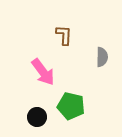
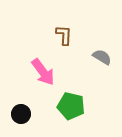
gray semicircle: rotated 60 degrees counterclockwise
black circle: moved 16 px left, 3 px up
